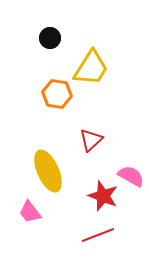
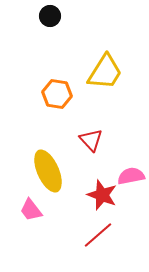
black circle: moved 22 px up
yellow trapezoid: moved 14 px right, 4 px down
red triangle: rotated 30 degrees counterclockwise
pink semicircle: rotated 40 degrees counterclockwise
red star: moved 1 px left, 1 px up
pink trapezoid: moved 1 px right, 2 px up
red line: rotated 20 degrees counterclockwise
